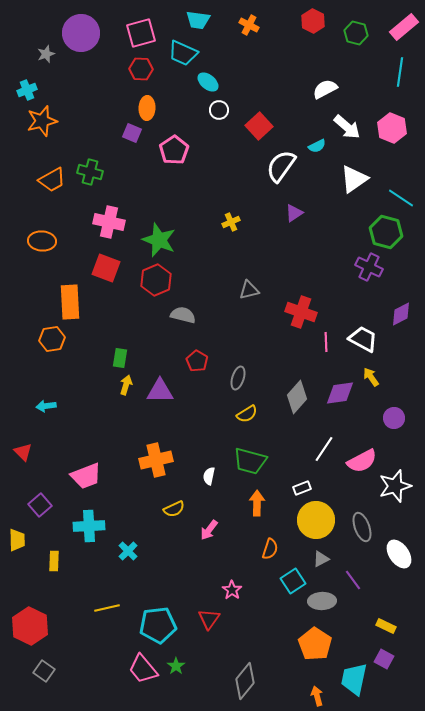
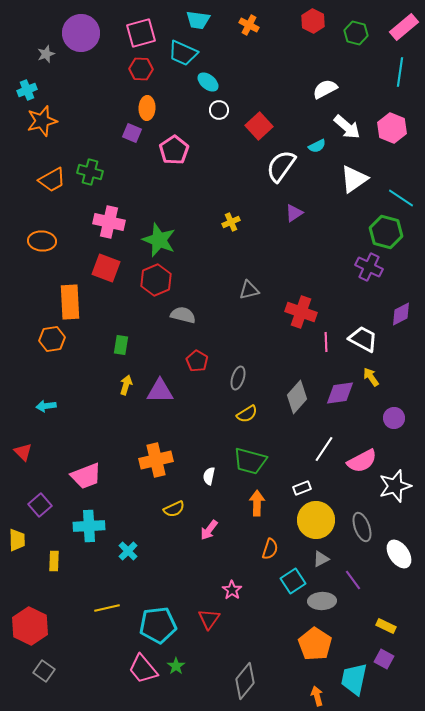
green rectangle at (120, 358): moved 1 px right, 13 px up
